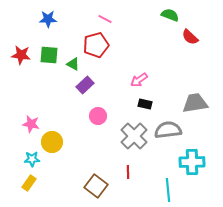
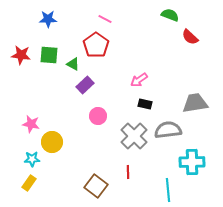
red pentagon: rotated 20 degrees counterclockwise
